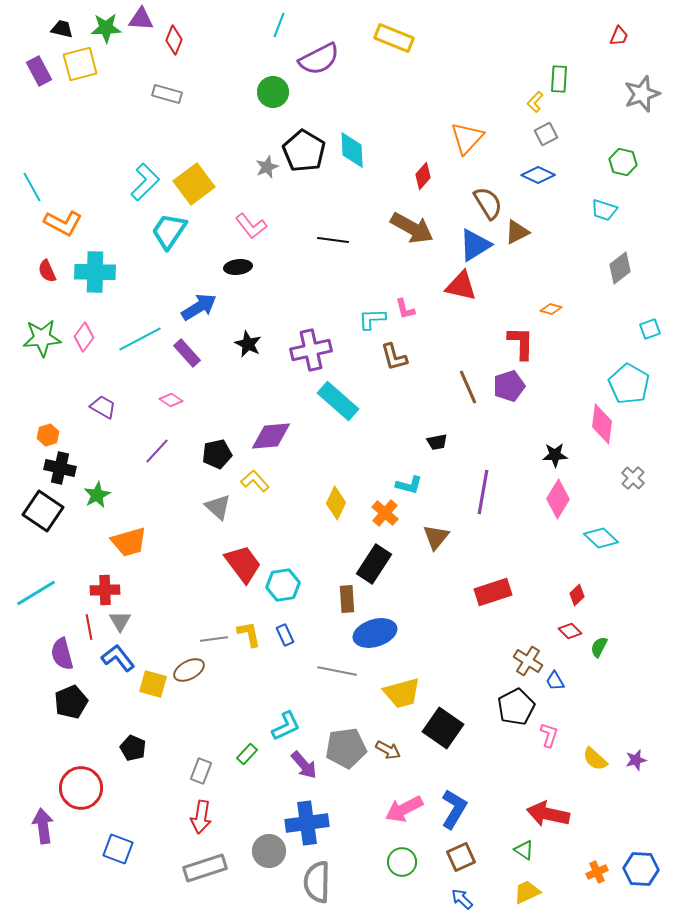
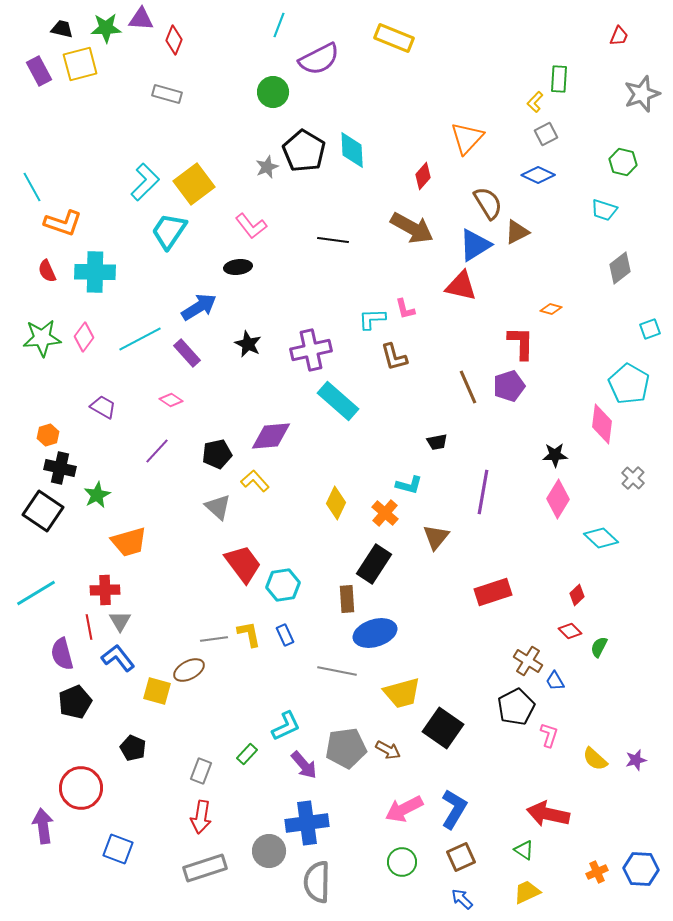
orange L-shape at (63, 223): rotated 9 degrees counterclockwise
yellow square at (153, 684): moved 4 px right, 7 px down
black pentagon at (71, 702): moved 4 px right
